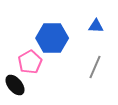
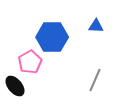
blue hexagon: moved 1 px up
gray line: moved 13 px down
black ellipse: moved 1 px down
